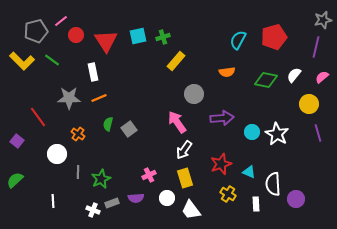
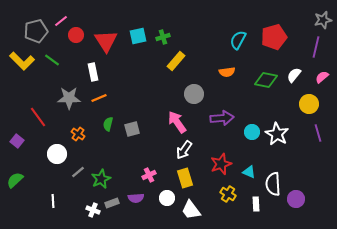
gray square at (129, 129): moved 3 px right; rotated 21 degrees clockwise
gray line at (78, 172): rotated 48 degrees clockwise
